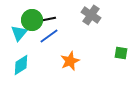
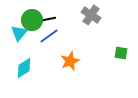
cyan diamond: moved 3 px right, 3 px down
